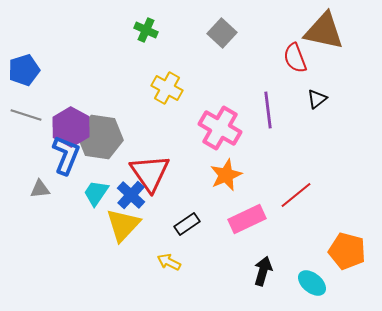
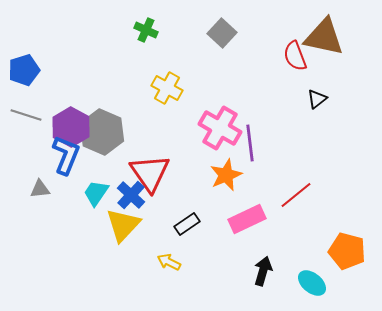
brown triangle: moved 6 px down
red semicircle: moved 2 px up
purple line: moved 18 px left, 33 px down
gray hexagon: moved 2 px right, 5 px up; rotated 15 degrees clockwise
